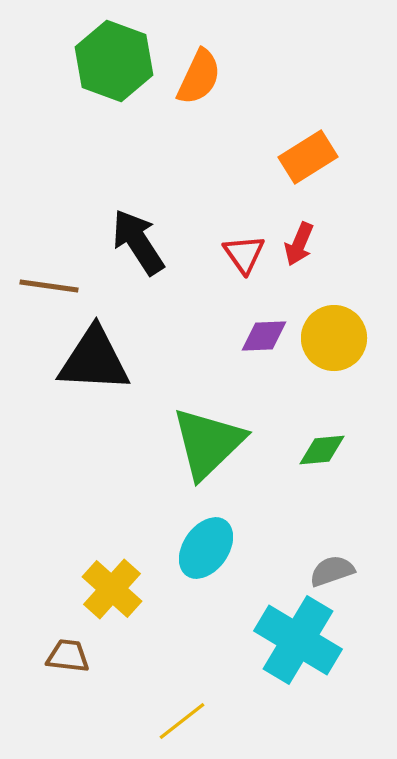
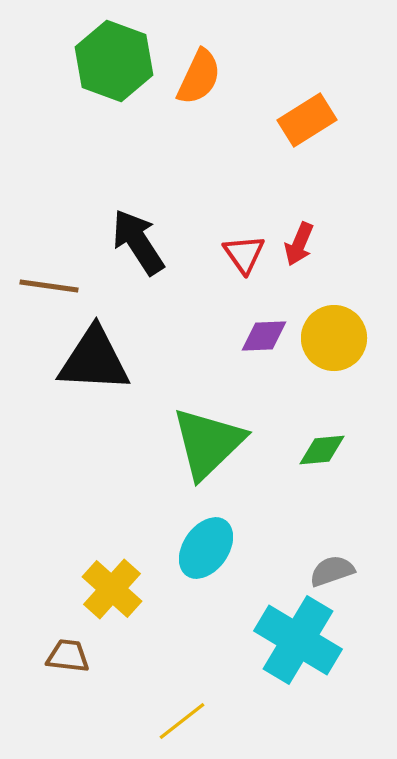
orange rectangle: moved 1 px left, 37 px up
